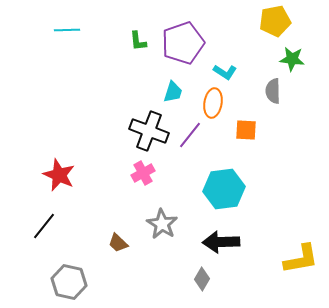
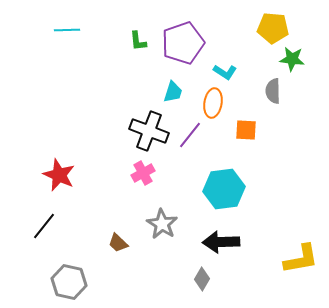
yellow pentagon: moved 2 px left, 7 px down; rotated 16 degrees clockwise
